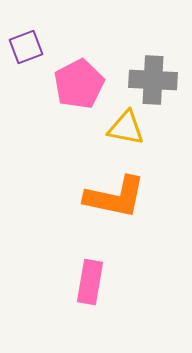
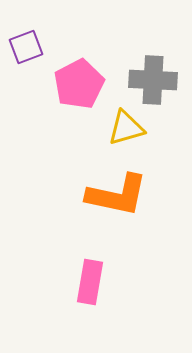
yellow triangle: rotated 27 degrees counterclockwise
orange L-shape: moved 2 px right, 2 px up
